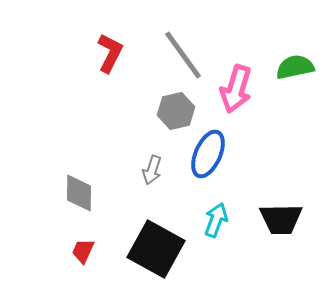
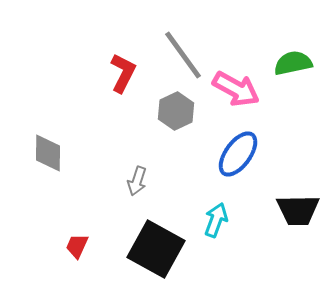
red L-shape: moved 13 px right, 20 px down
green semicircle: moved 2 px left, 4 px up
pink arrow: rotated 78 degrees counterclockwise
gray hexagon: rotated 12 degrees counterclockwise
blue ellipse: moved 30 px right; rotated 12 degrees clockwise
gray arrow: moved 15 px left, 11 px down
gray diamond: moved 31 px left, 40 px up
black trapezoid: moved 17 px right, 9 px up
red trapezoid: moved 6 px left, 5 px up
